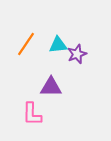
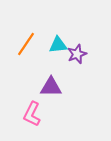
pink L-shape: rotated 25 degrees clockwise
